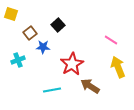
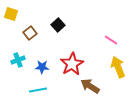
blue star: moved 1 px left, 20 px down
cyan line: moved 14 px left
